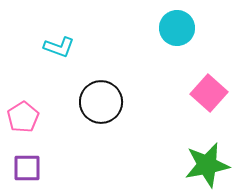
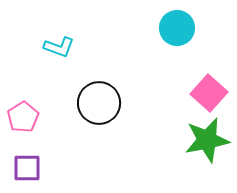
black circle: moved 2 px left, 1 px down
green star: moved 25 px up
